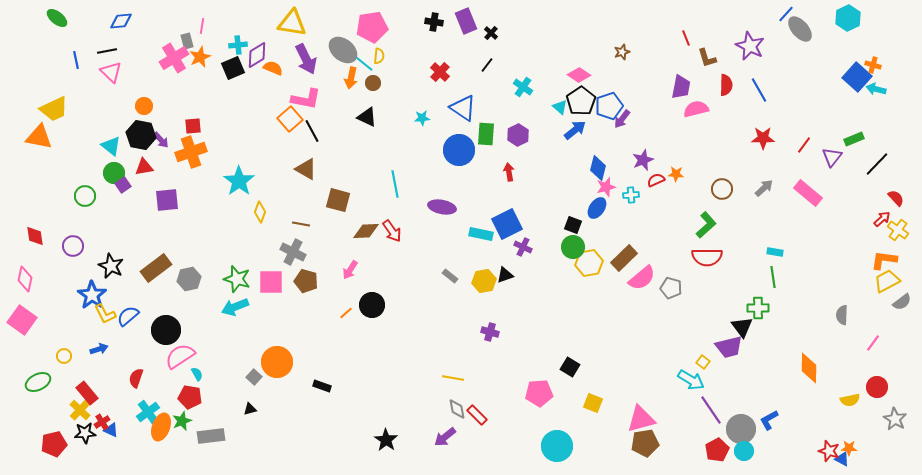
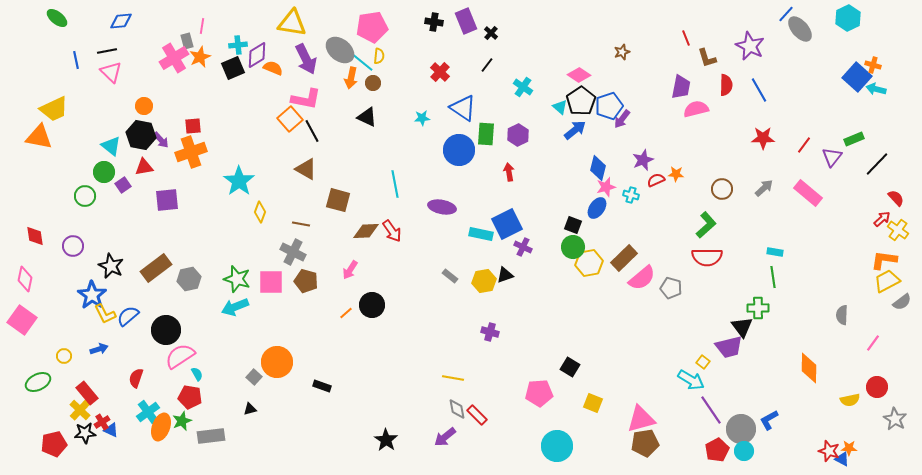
gray ellipse at (343, 50): moved 3 px left
green circle at (114, 173): moved 10 px left, 1 px up
cyan cross at (631, 195): rotated 21 degrees clockwise
